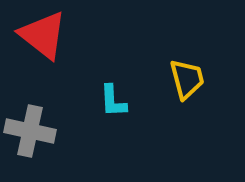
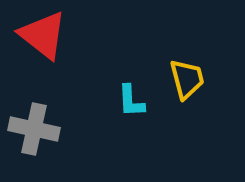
cyan L-shape: moved 18 px right
gray cross: moved 4 px right, 2 px up
